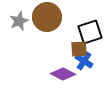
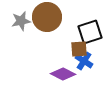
gray star: moved 2 px right; rotated 12 degrees clockwise
